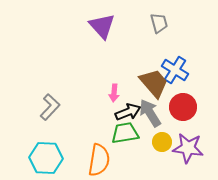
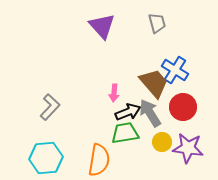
gray trapezoid: moved 2 px left
cyan hexagon: rotated 8 degrees counterclockwise
